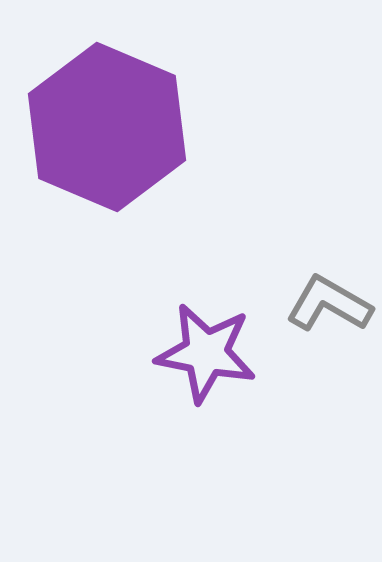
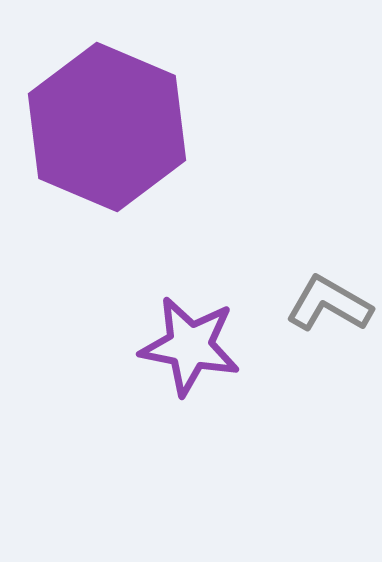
purple star: moved 16 px left, 7 px up
